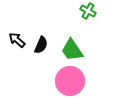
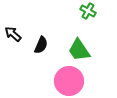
black arrow: moved 4 px left, 6 px up
green trapezoid: moved 7 px right
pink circle: moved 1 px left
